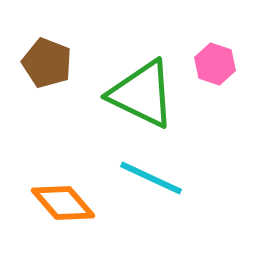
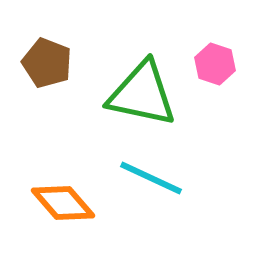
green triangle: rotated 14 degrees counterclockwise
